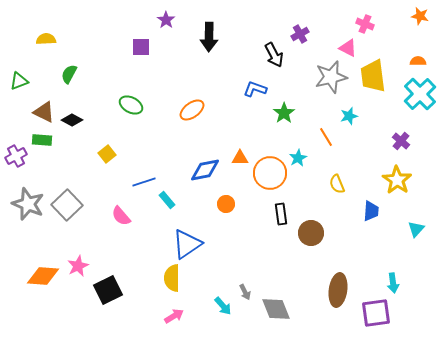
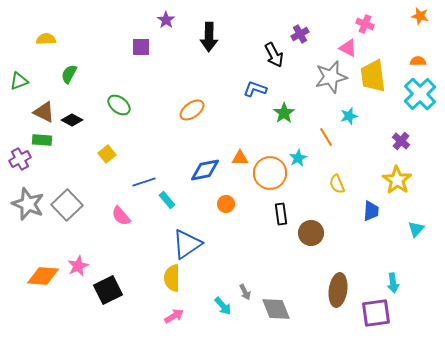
green ellipse at (131, 105): moved 12 px left; rotated 10 degrees clockwise
purple cross at (16, 156): moved 4 px right, 3 px down
